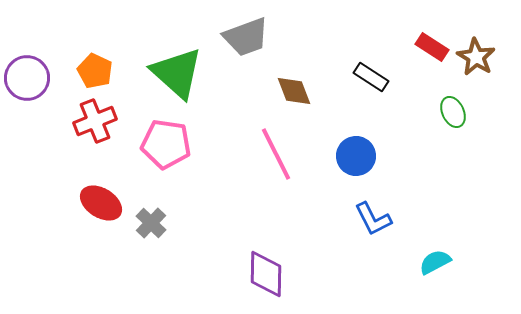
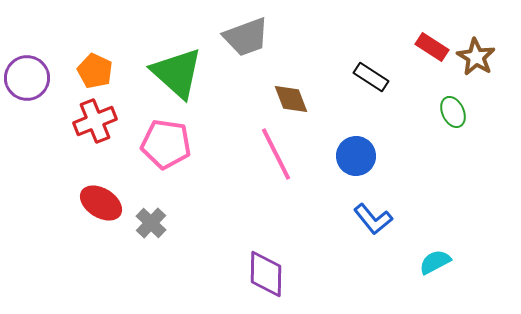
brown diamond: moved 3 px left, 8 px down
blue L-shape: rotated 12 degrees counterclockwise
